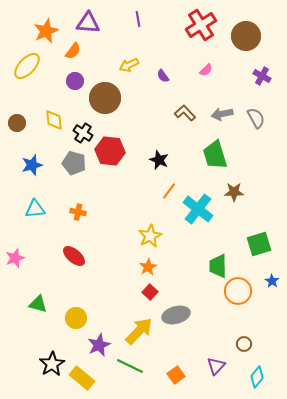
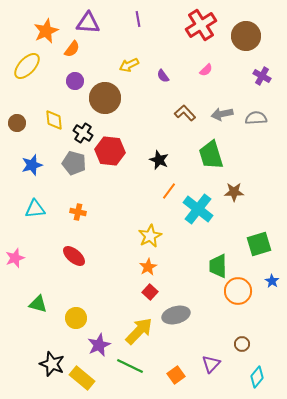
orange semicircle at (73, 51): moved 1 px left, 2 px up
gray semicircle at (256, 118): rotated 65 degrees counterclockwise
green trapezoid at (215, 155): moved 4 px left
brown circle at (244, 344): moved 2 px left
black star at (52, 364): rotated 20 degrees counterclockwise
purple triangle at (216, 366): moved 5 px left, 2 px up
